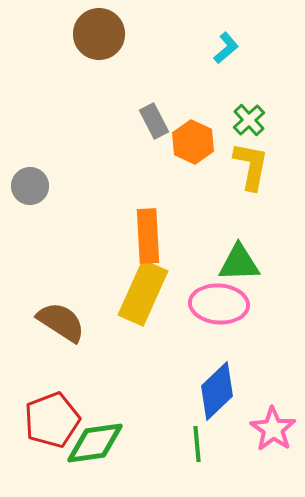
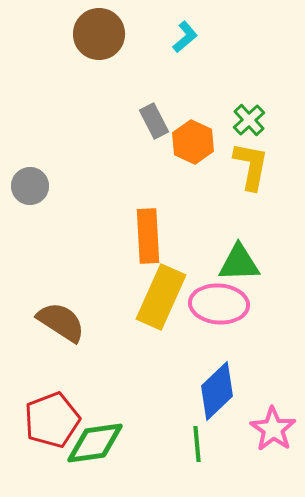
cyan L-shape: moved 41 px left, 11 px up
yellow rectangle: moved 18 px right, 4 px down
